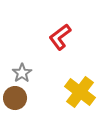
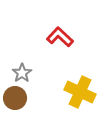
red L-shape: rotated 80 degrees clockwise
yellow cross: rotated 12 degrees counterclockwise
